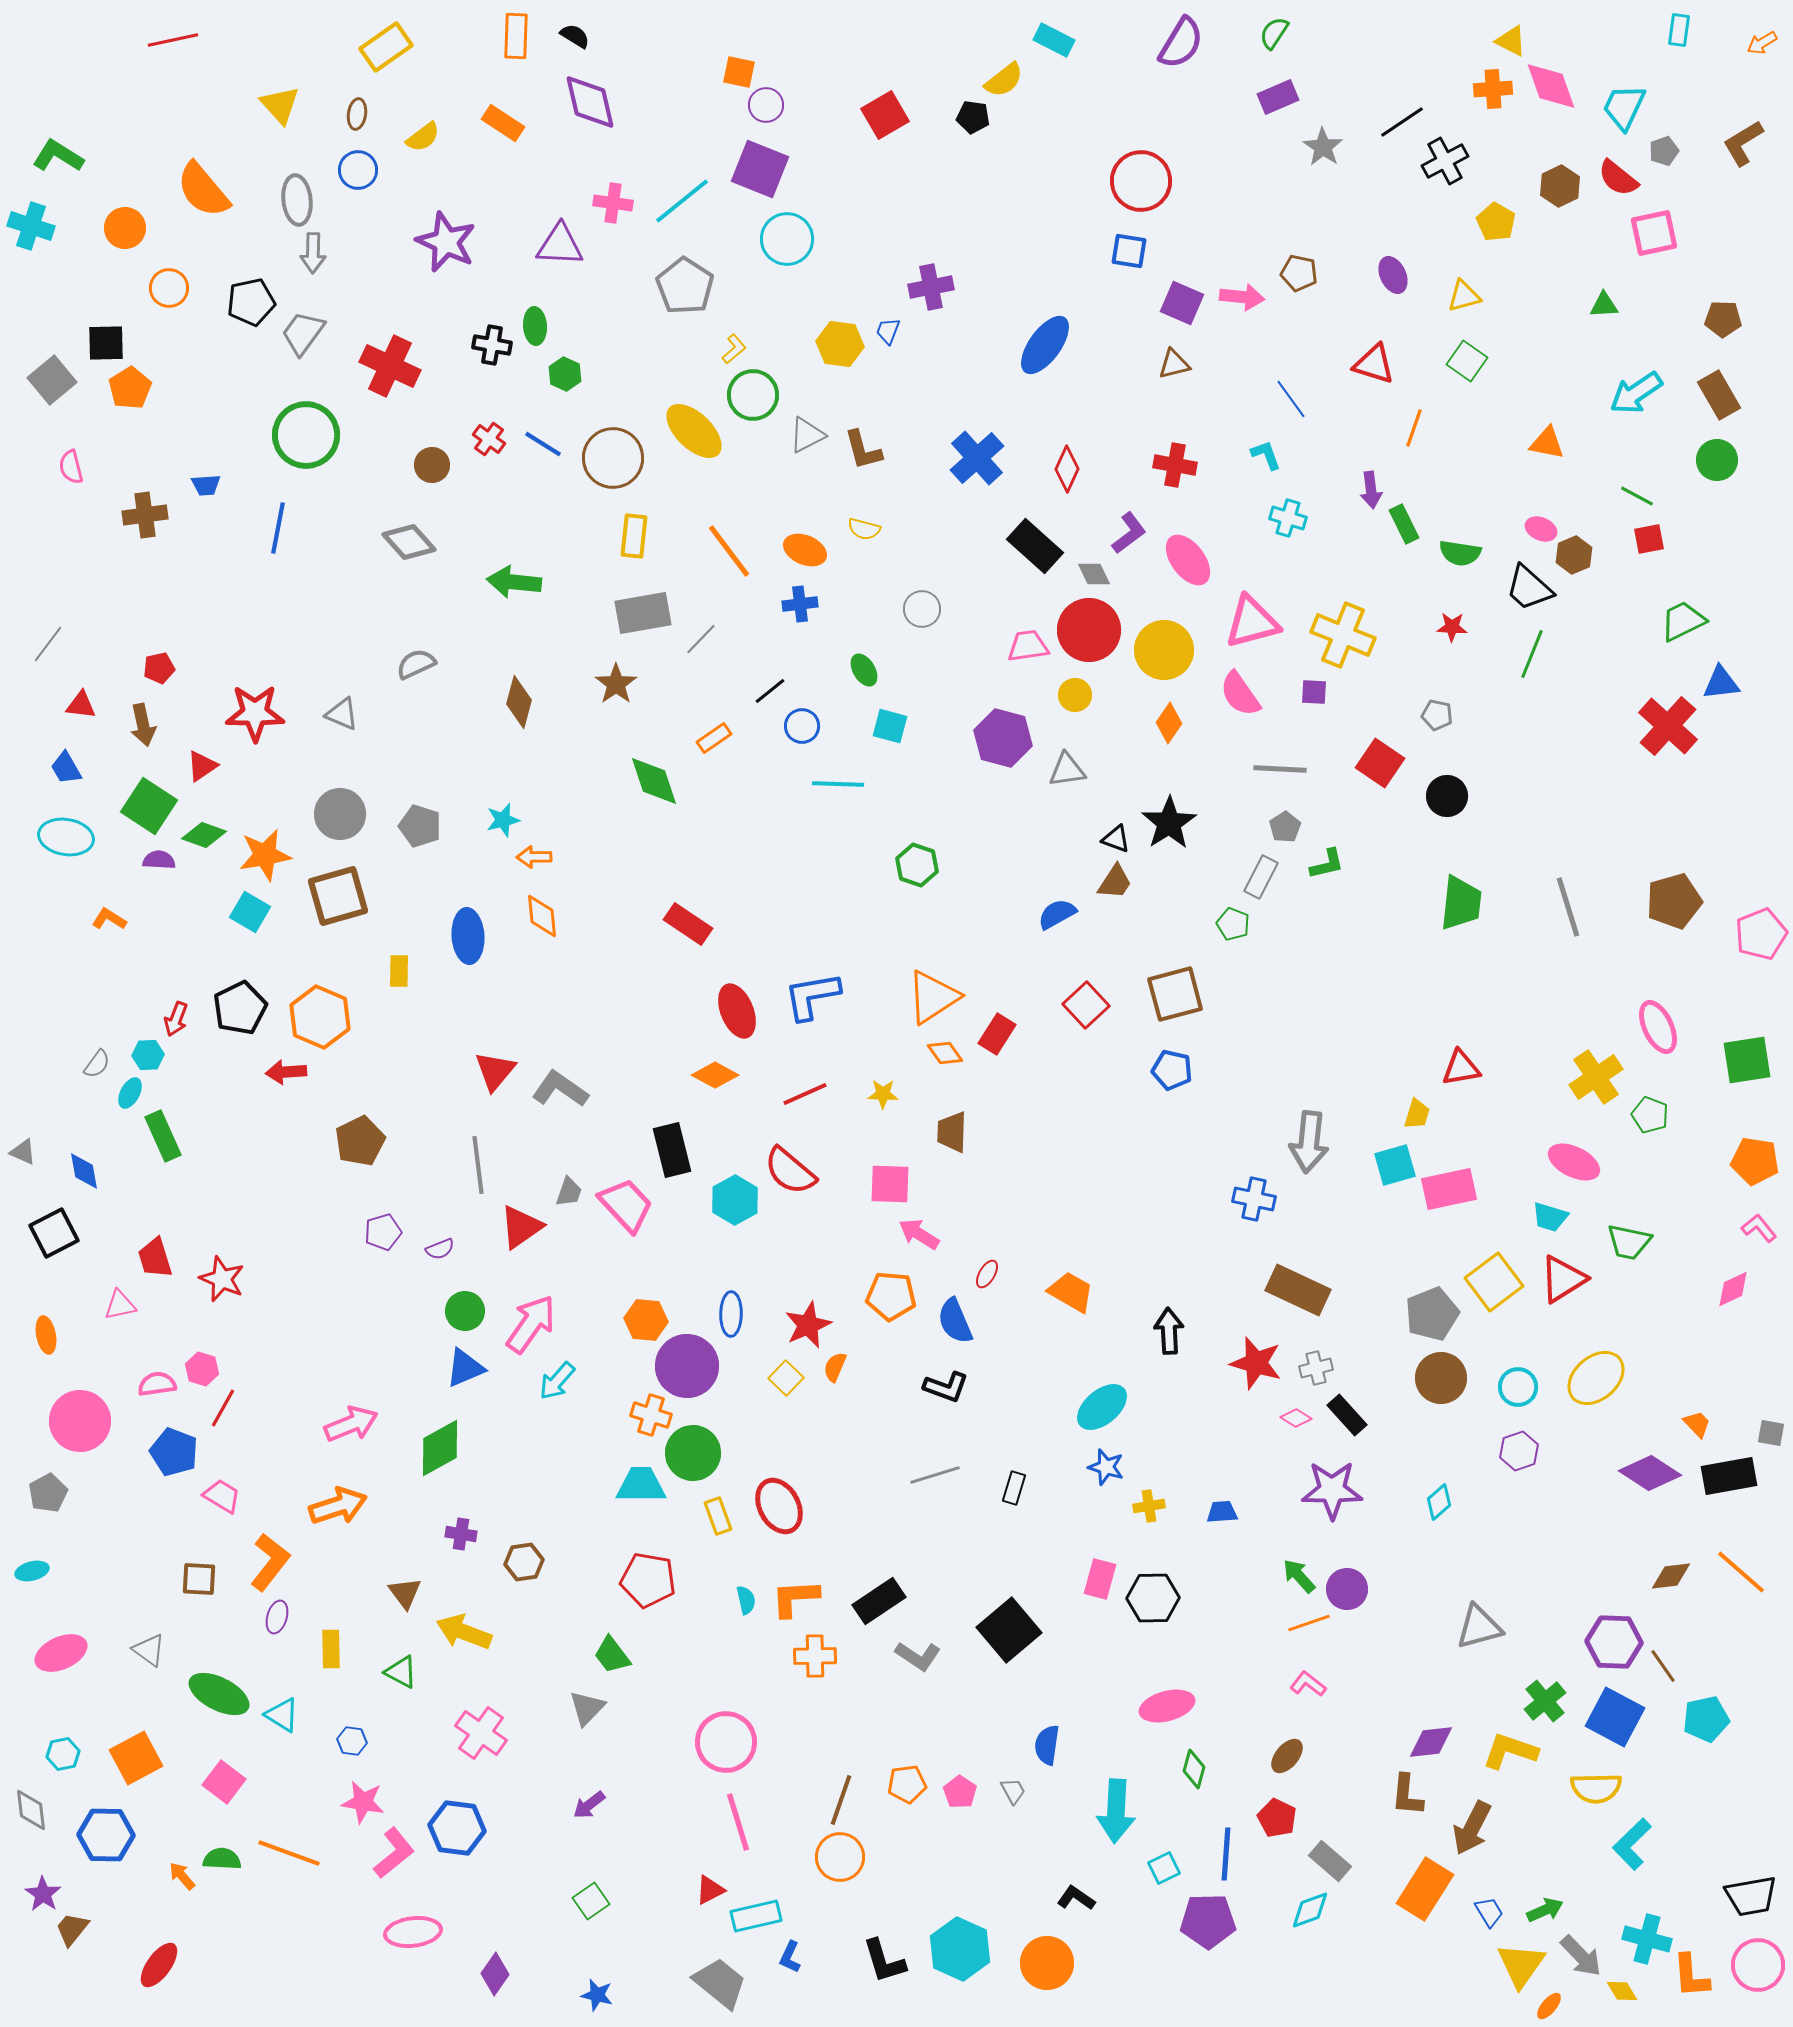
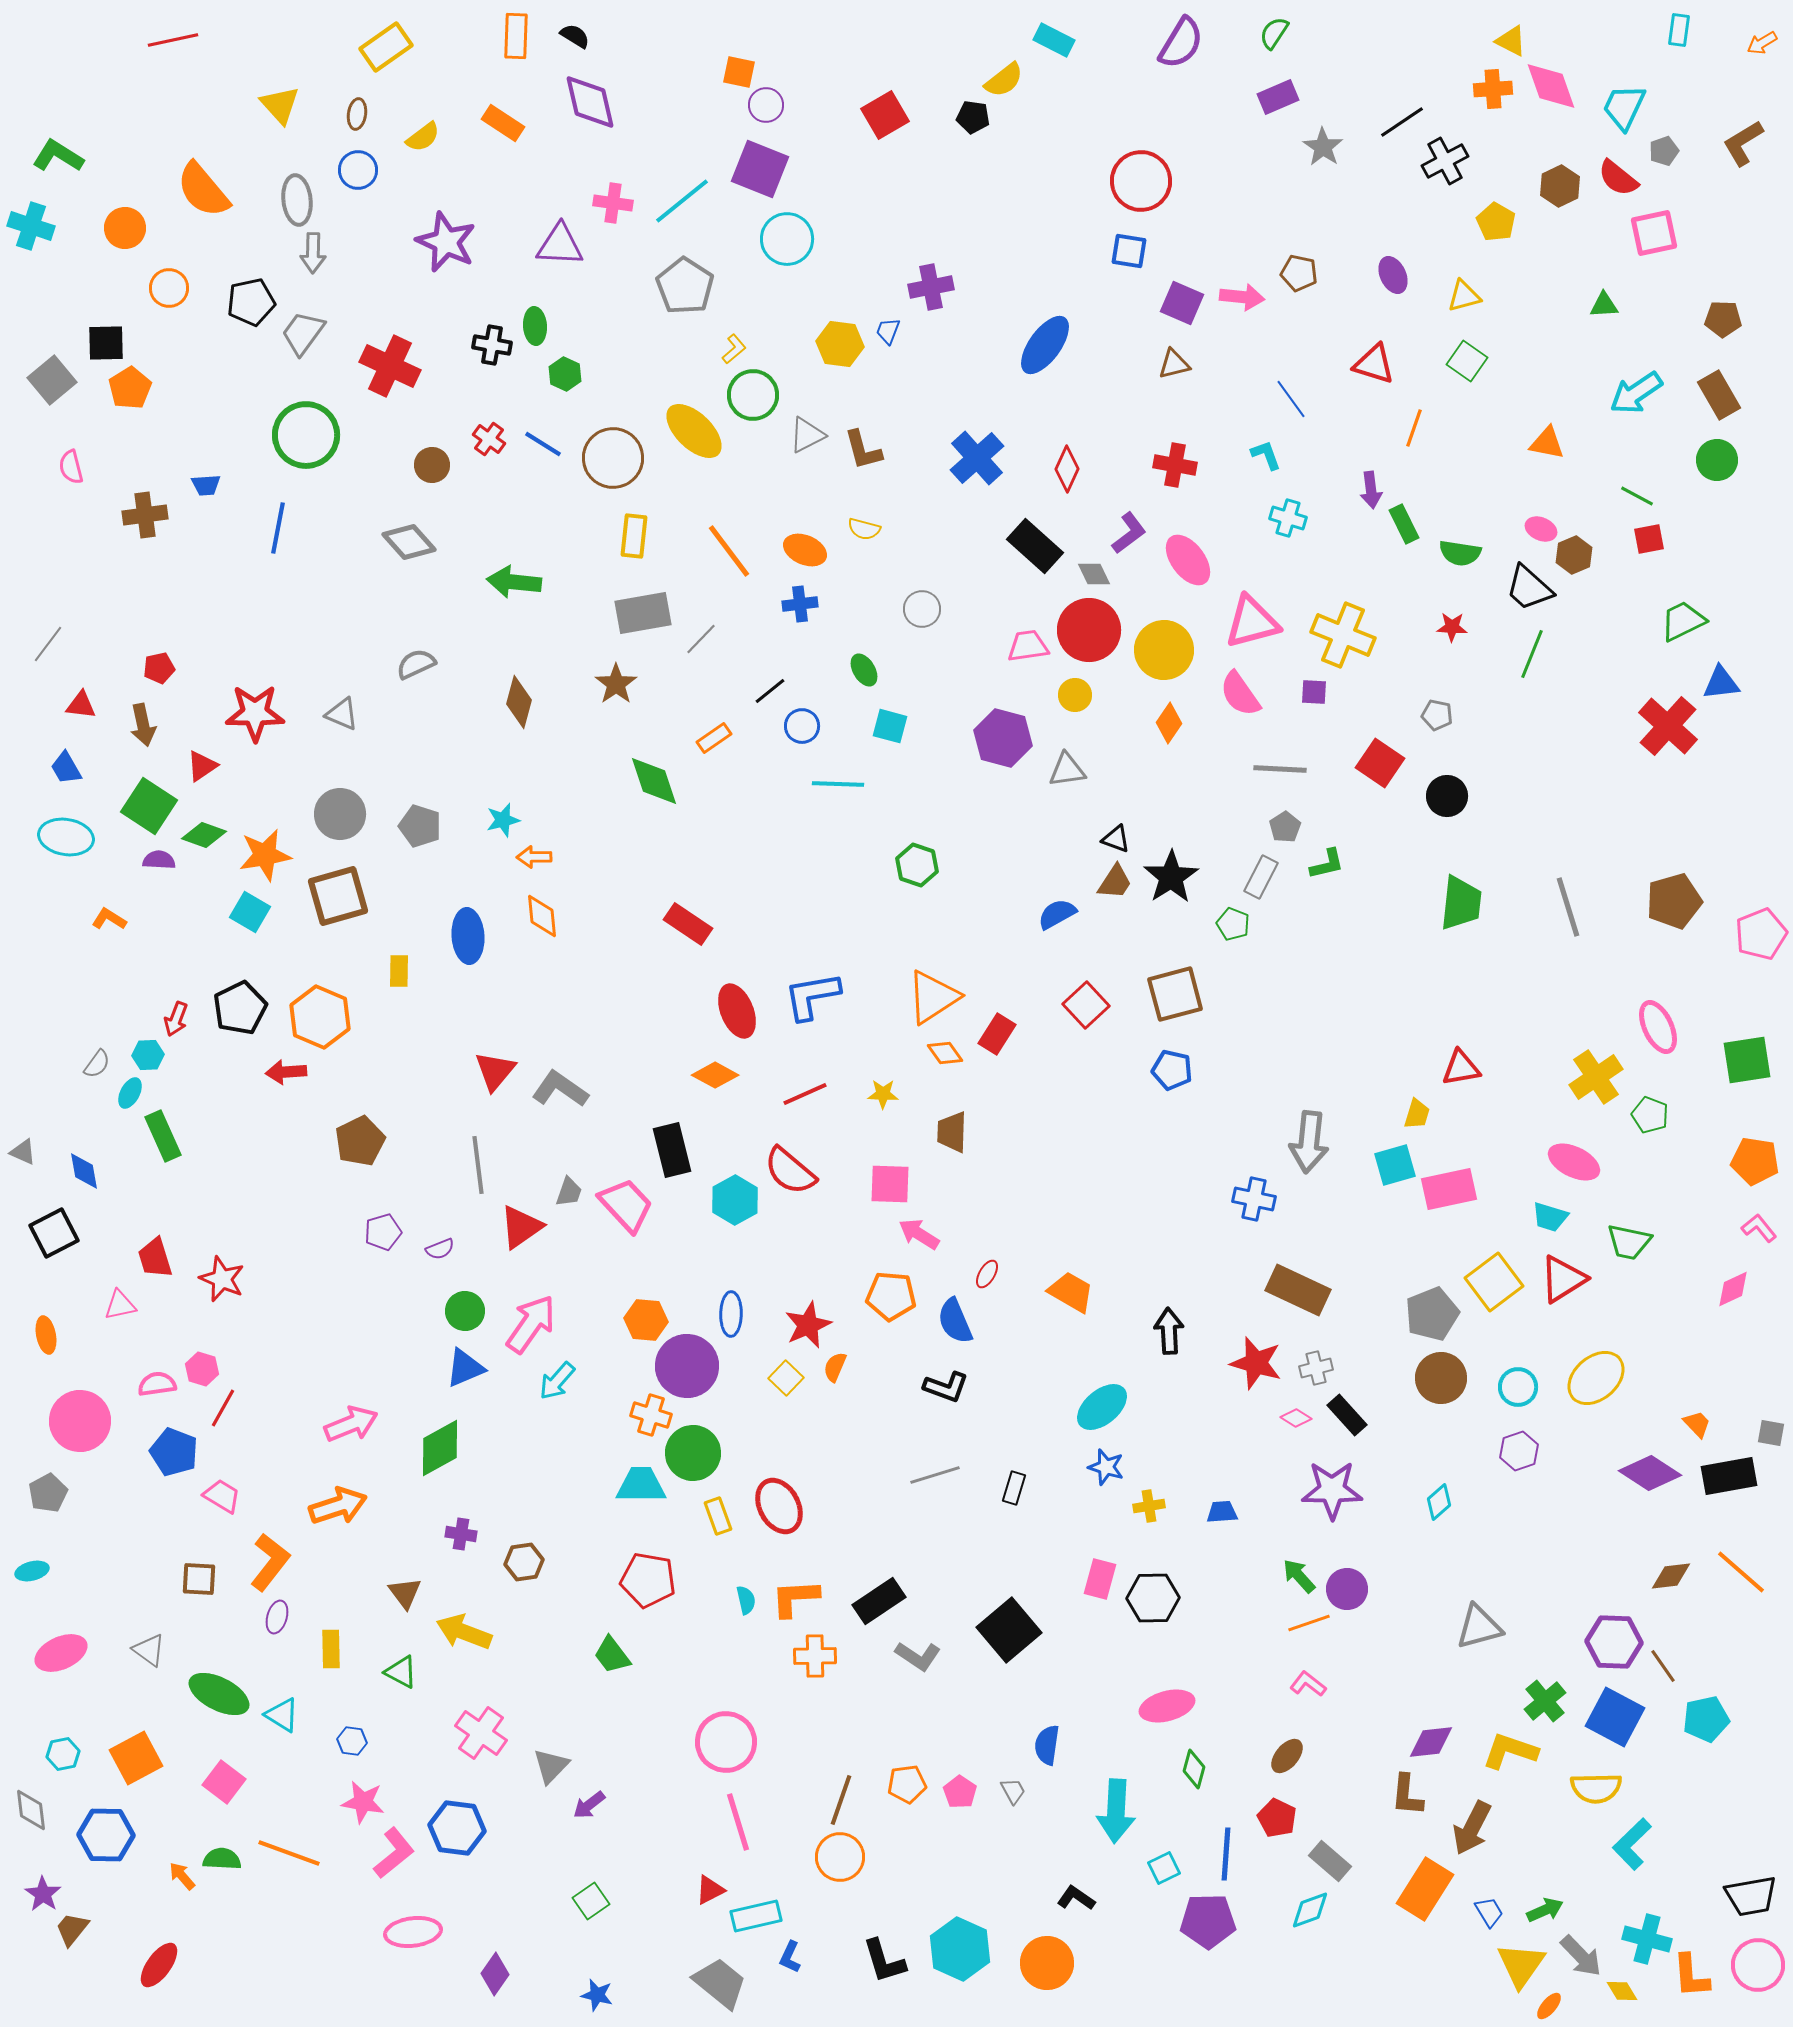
black star at (1169, 823): moved 2 px right, 54 px down
gray triangle at (587, 1708): moved 36 px left, 58 px down
